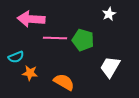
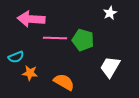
white star: moved 1 px right, 1 px up
